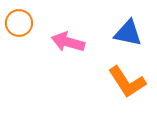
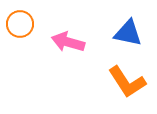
orange circle: moved 1 px right, 1 px down
